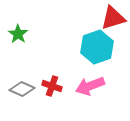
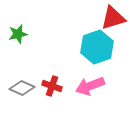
green star: rotated 24 degrees clockwise
gray diamond: moved 1 px up
